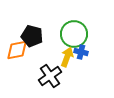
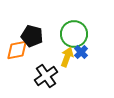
blue cross: rotated 32 degrees clockwise
black cross: moved 4 px left
